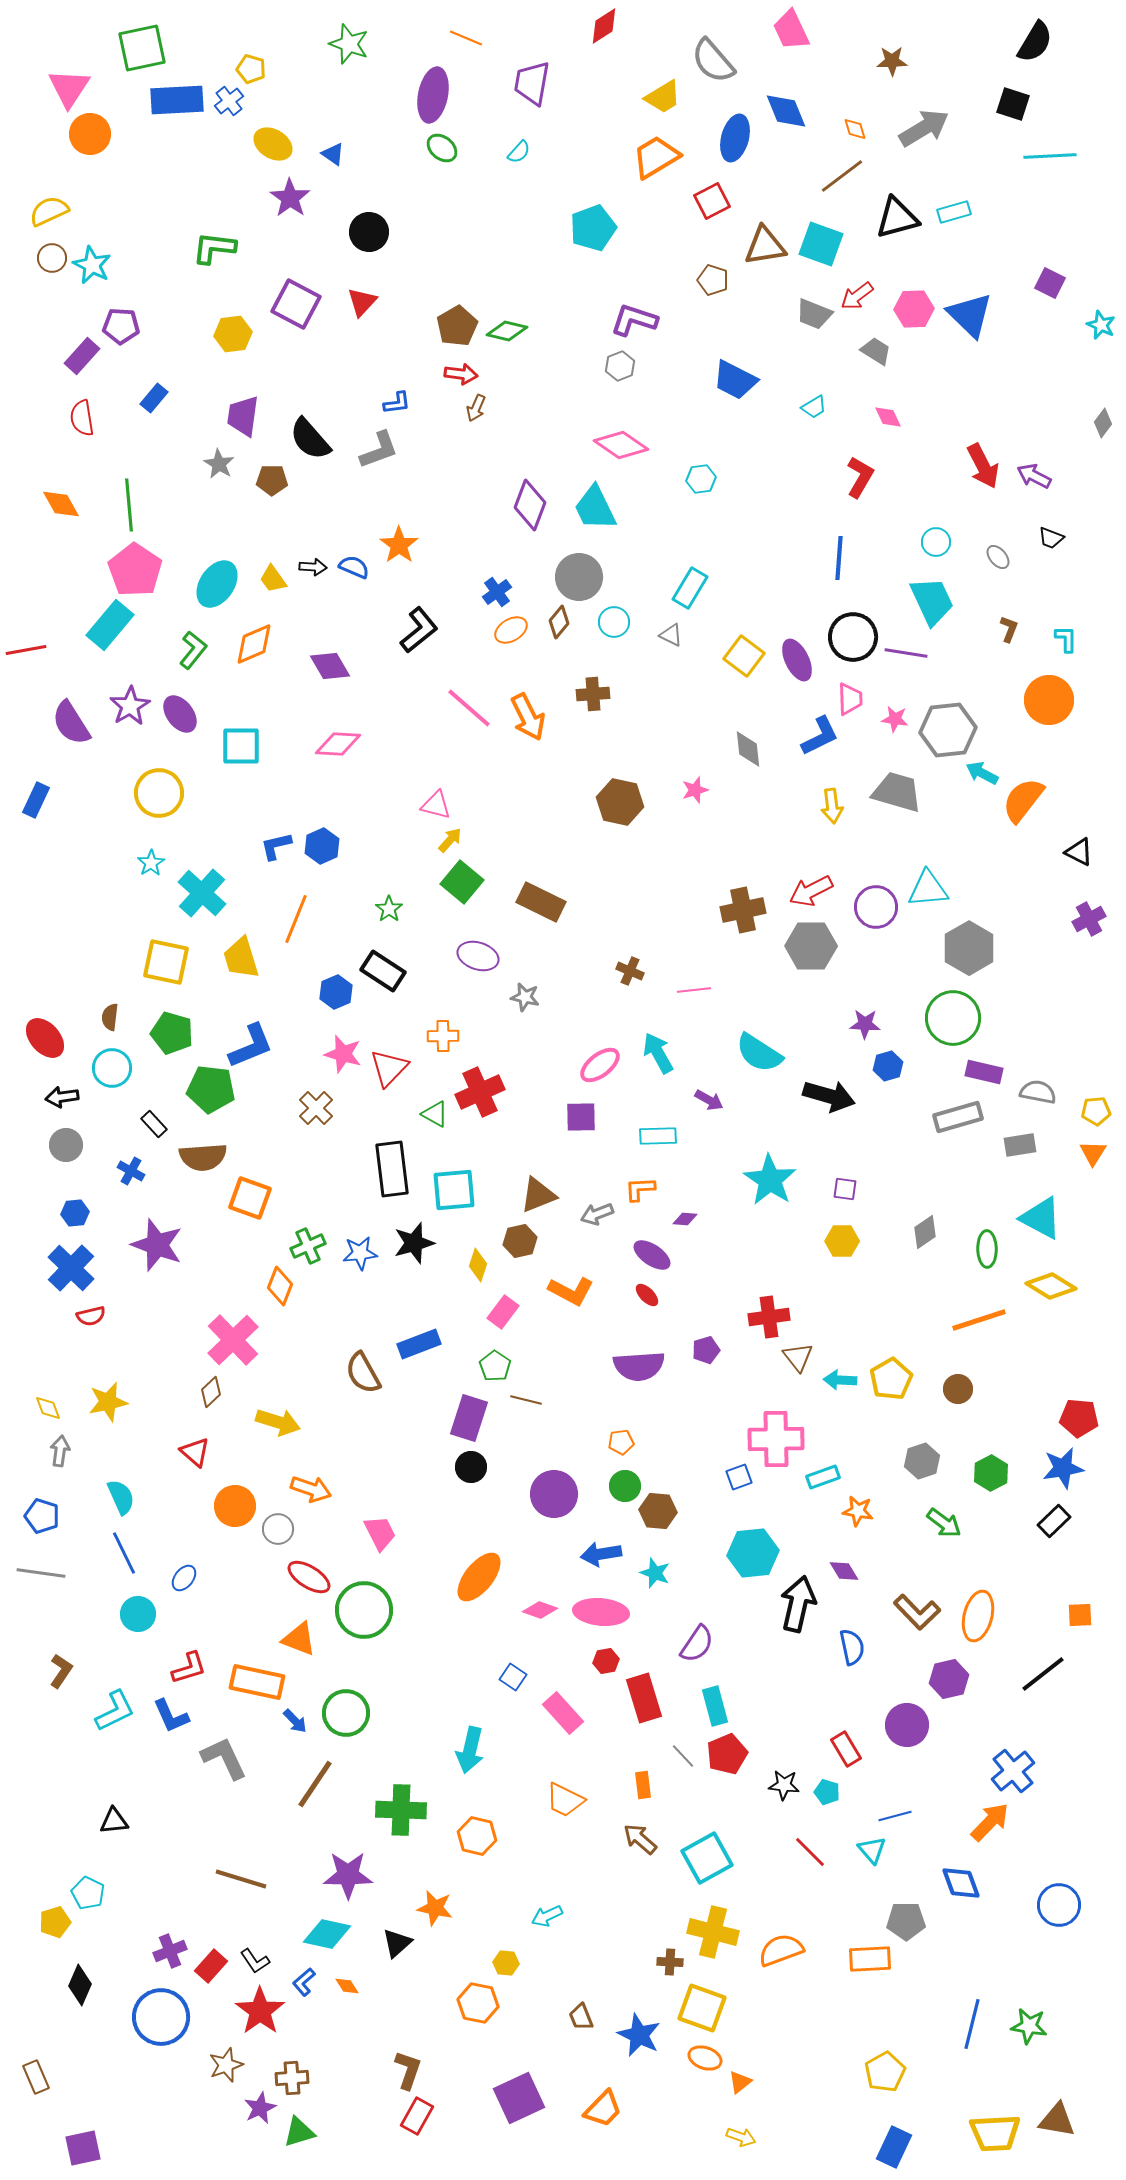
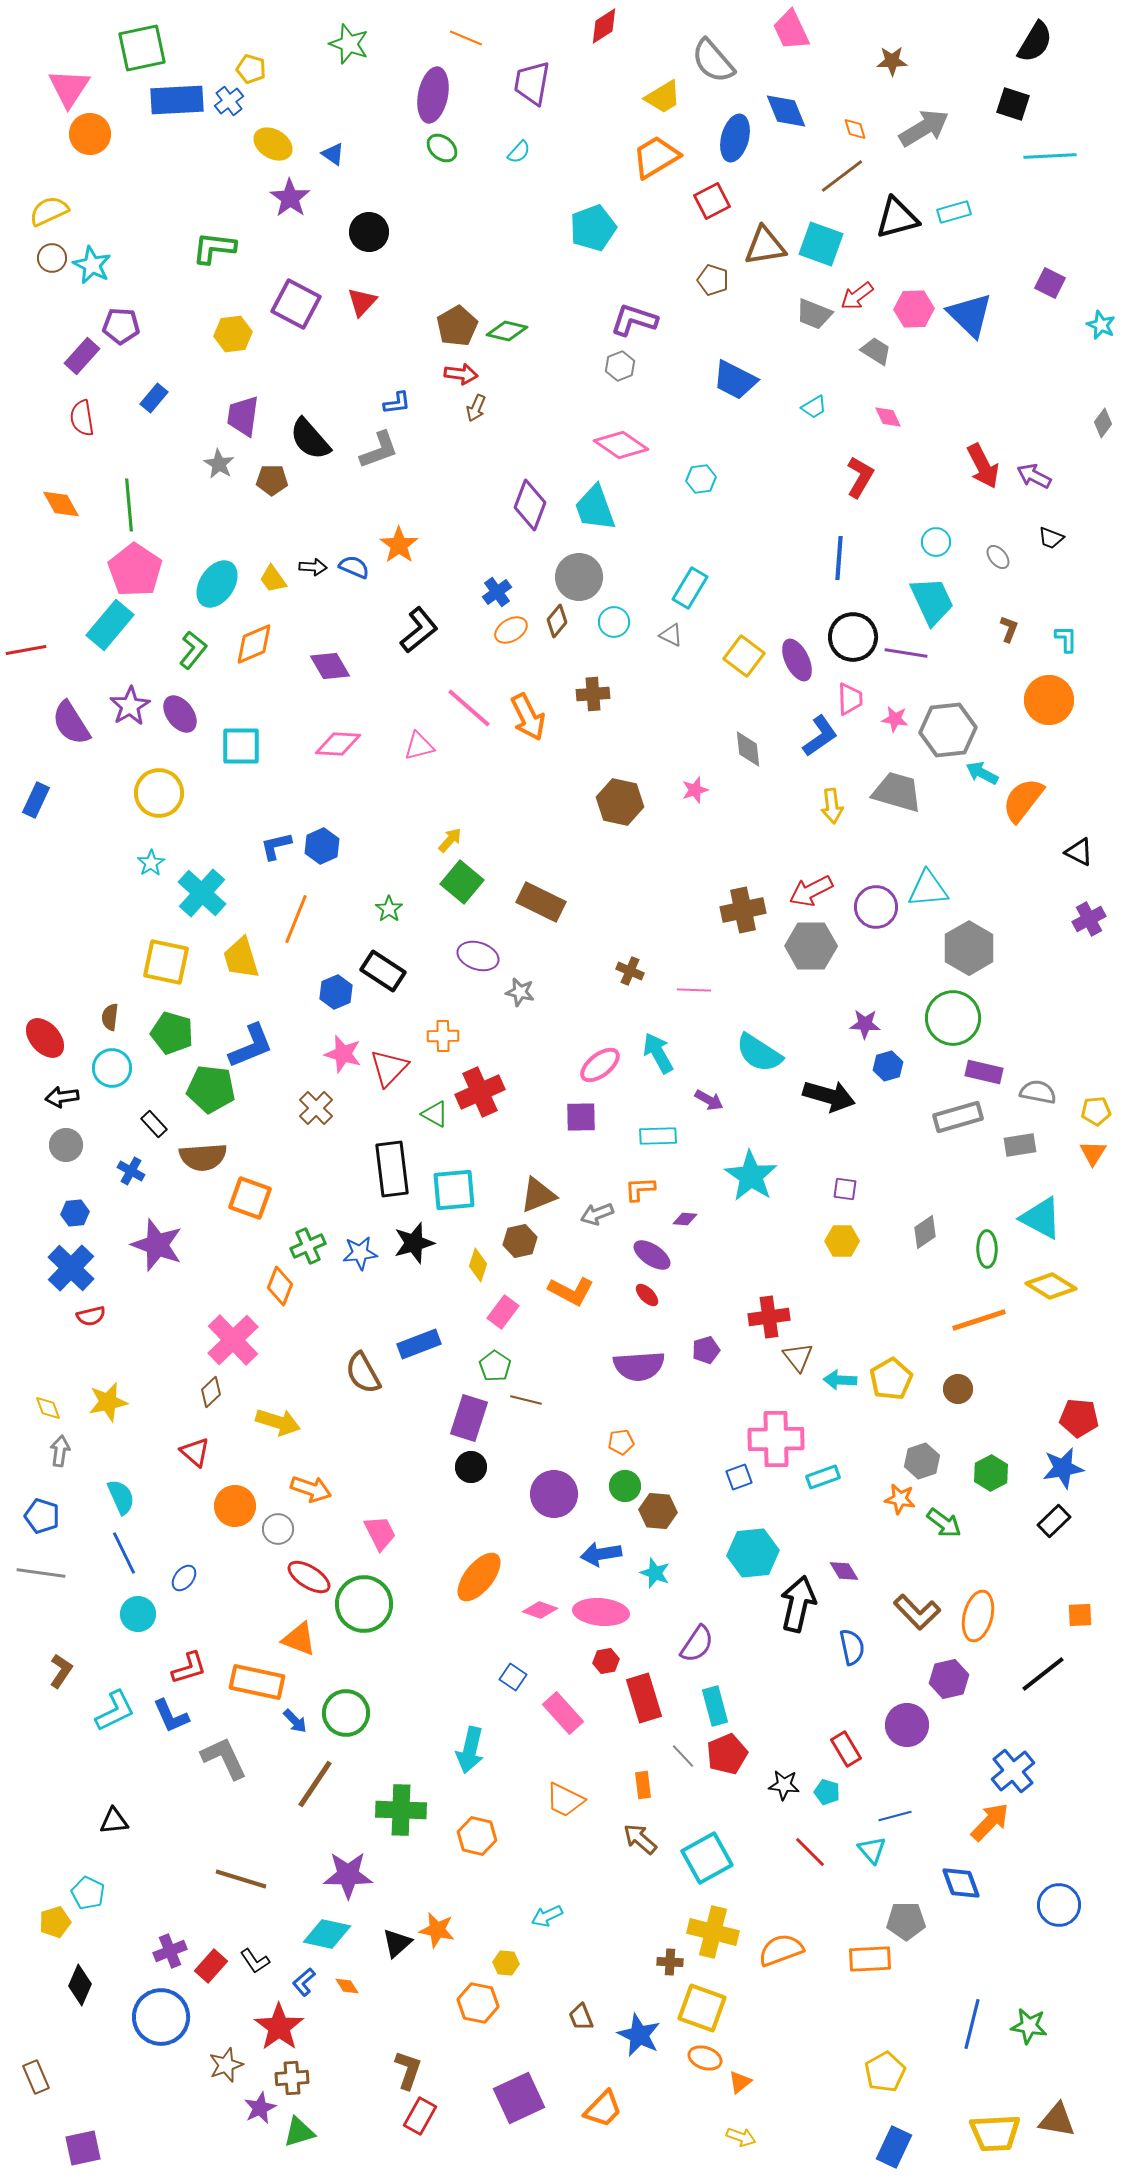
cyan trapezoid at (595, 508): rotated 6 degrees clockwise
brown diamond at (559, 622): moved 2 px left, 1 px up
blue L-shape at (820, 736): rotated 9 degrees counterclockwise
pink triangle at (436, 805): moved 17 px left, 59 px up; rotated 28 degrees counterclockwise
pink line at (694, 990): rotated 8 degrees clockwise
gray star at (525, 997): moved 5 px left, 5 px up
cyan star at (770, 1180): moved 19 px left, 4 px up
orange star at (858, 1511): moved 42 px right, 12 px up
green circle at (364, 1610): moved 6 px up
orange star at (435, 1908): moved 2 px right, 22 px down
red star at (260, 2011): moved 19 px right, 16 px down
red rectangle at (417, 2116): moved 3 px right
